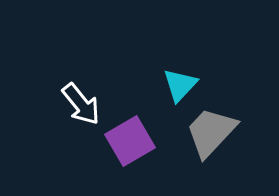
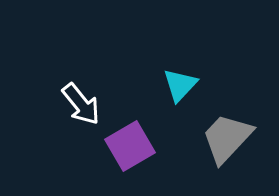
gray trapezoid: moved 16 px right, 6 px down
purple square: moved 5 px down
